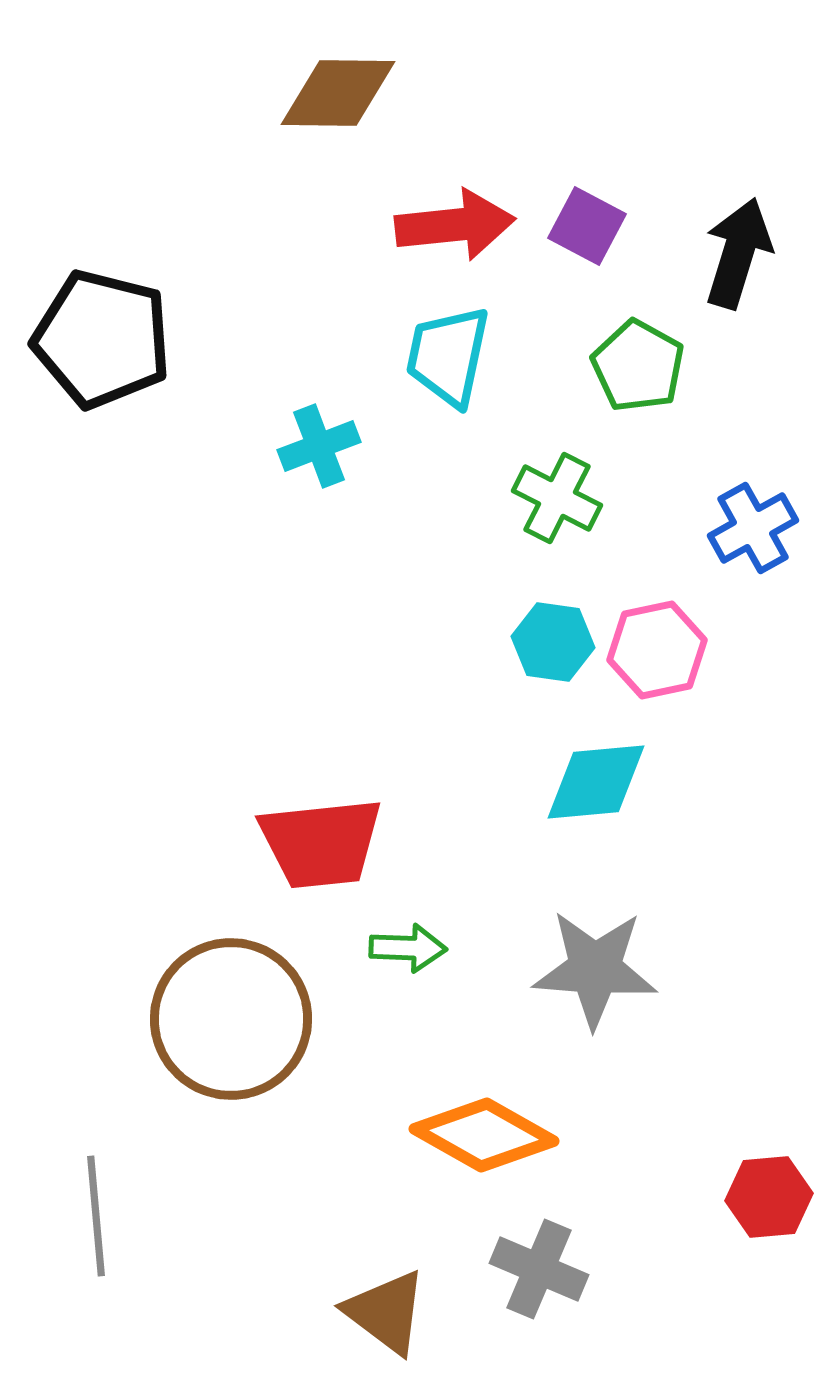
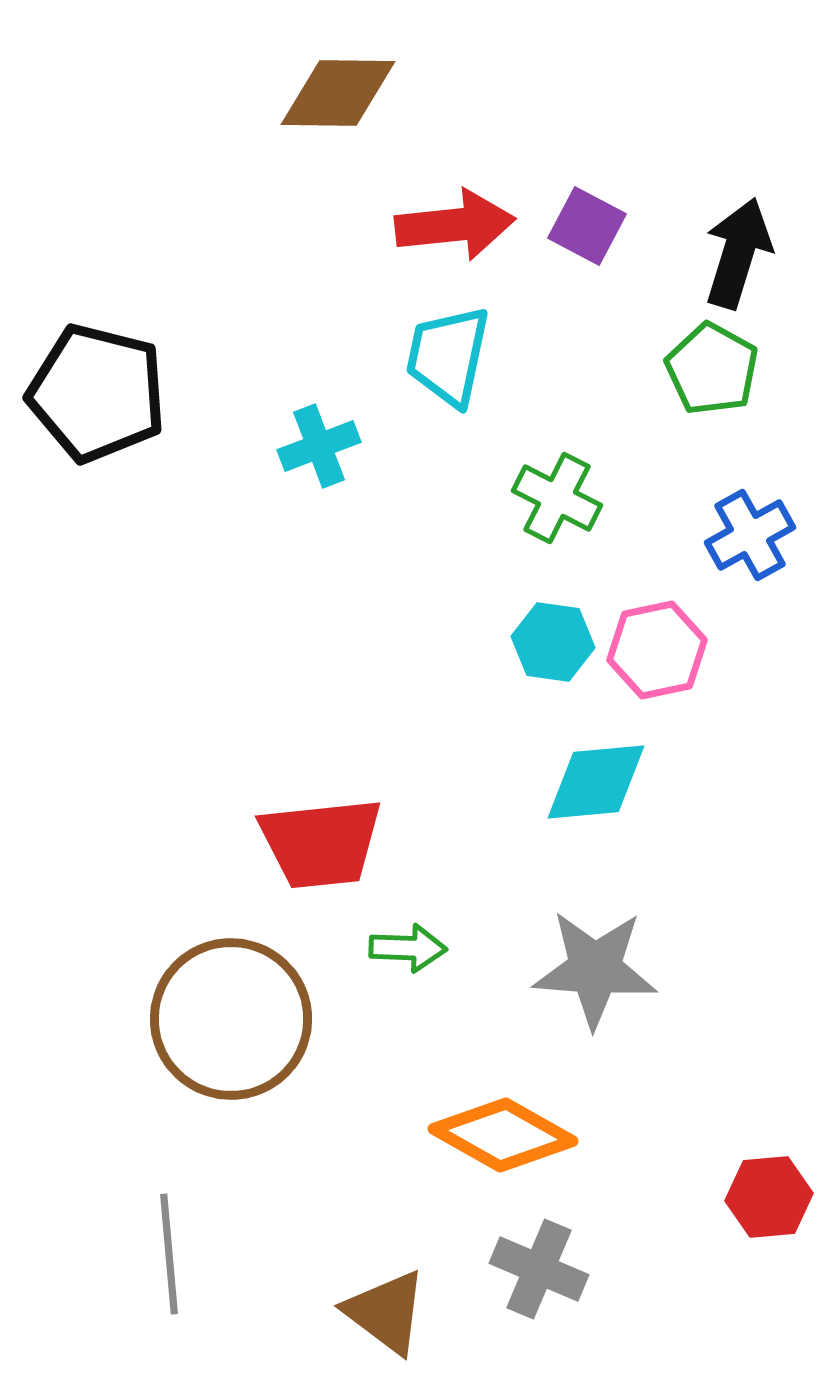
black pentagon: moved 5 px left, 54 px down
green pentagon: moved 74 px right, 3 px down
blue cross: moved 3 px left, 7 px down
orange diamond: moved 19 px right
gray line: moved 73 px right, 38 px down
